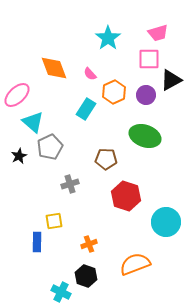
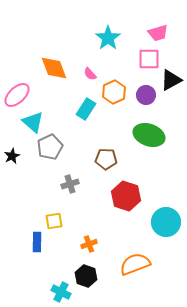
green ellipse: moved 4 px right, 1 px up
black star: moved 7 px left
